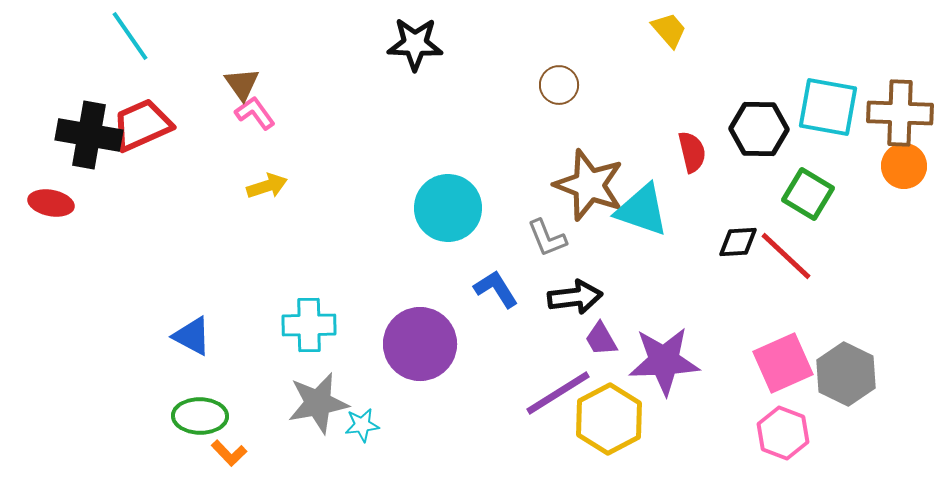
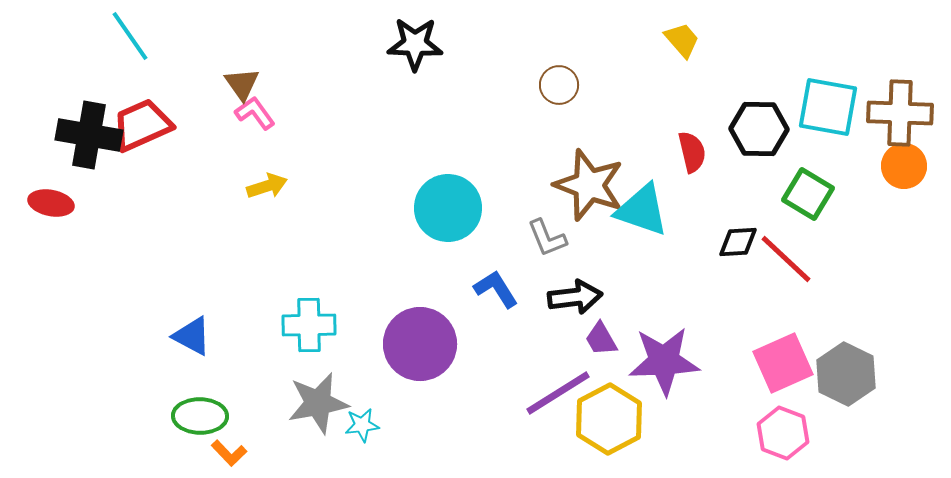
yellow trapezoid: moved 13 px right, 10 px down
red line: moved 3 px down
